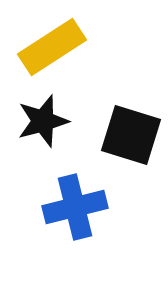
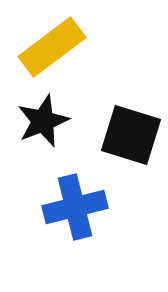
yellow rectangle: rotated 4 degrees counterclockwise
black star: rotated 6 degrees counterclockwise
